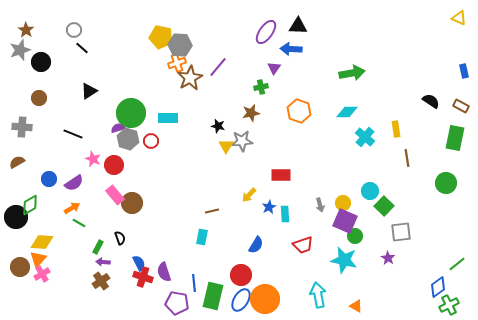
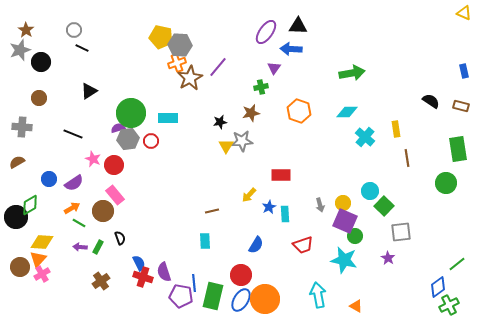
yellow triangle at (459, 18): moved 5 px right, 5 px up
black line at (82, 48): rotated 16 degrees counterclockwise
brown rectangle at (461, 106): rotated 14 degrees counterclockwise
black star at (218, 126): moved 2 px right, 4 px up; rotated 24 degrees counterclockwise
green rectangle at (455, 138): moved 3 px right, 11 px down; rotated 20 degrees counterclockwise
gray hexagon at (128, 139): rotated 25 degrees counterclockwise
brown circle at (132, 203): moved 29 px left, 8 px down
cyan rectangle at (202, 237): moved 3 px right, 4 px down; rotated 14 degrees counterclockwise
purple arrow at (103, 262): moved 23 px left, 15 px up
purple pentagon at (177, 303): moved 4 px right, 7 px up
